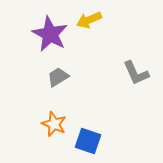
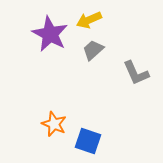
gray trapezoid: moved 35 px right, 27 px up; rotated 10 degrees counterclockwise
